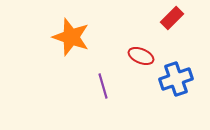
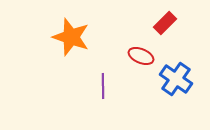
red rectangle: moved 7 px left, 5 px down
blue cross: rotated 36 degrees counterclockwise
purple line: rotated 15 degrees clockwise
